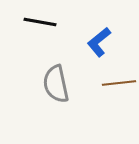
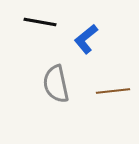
blue L-shape: moved 13 px left, 3 px up
brown line: moved 6 px left, 8 px down
